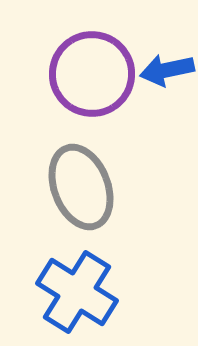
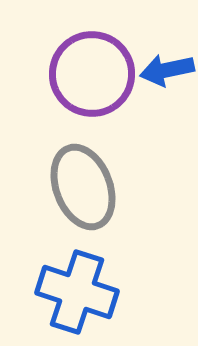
gray ellipse: moved 2 px right
blue cross: rotated 14 degrees counterclockwise
